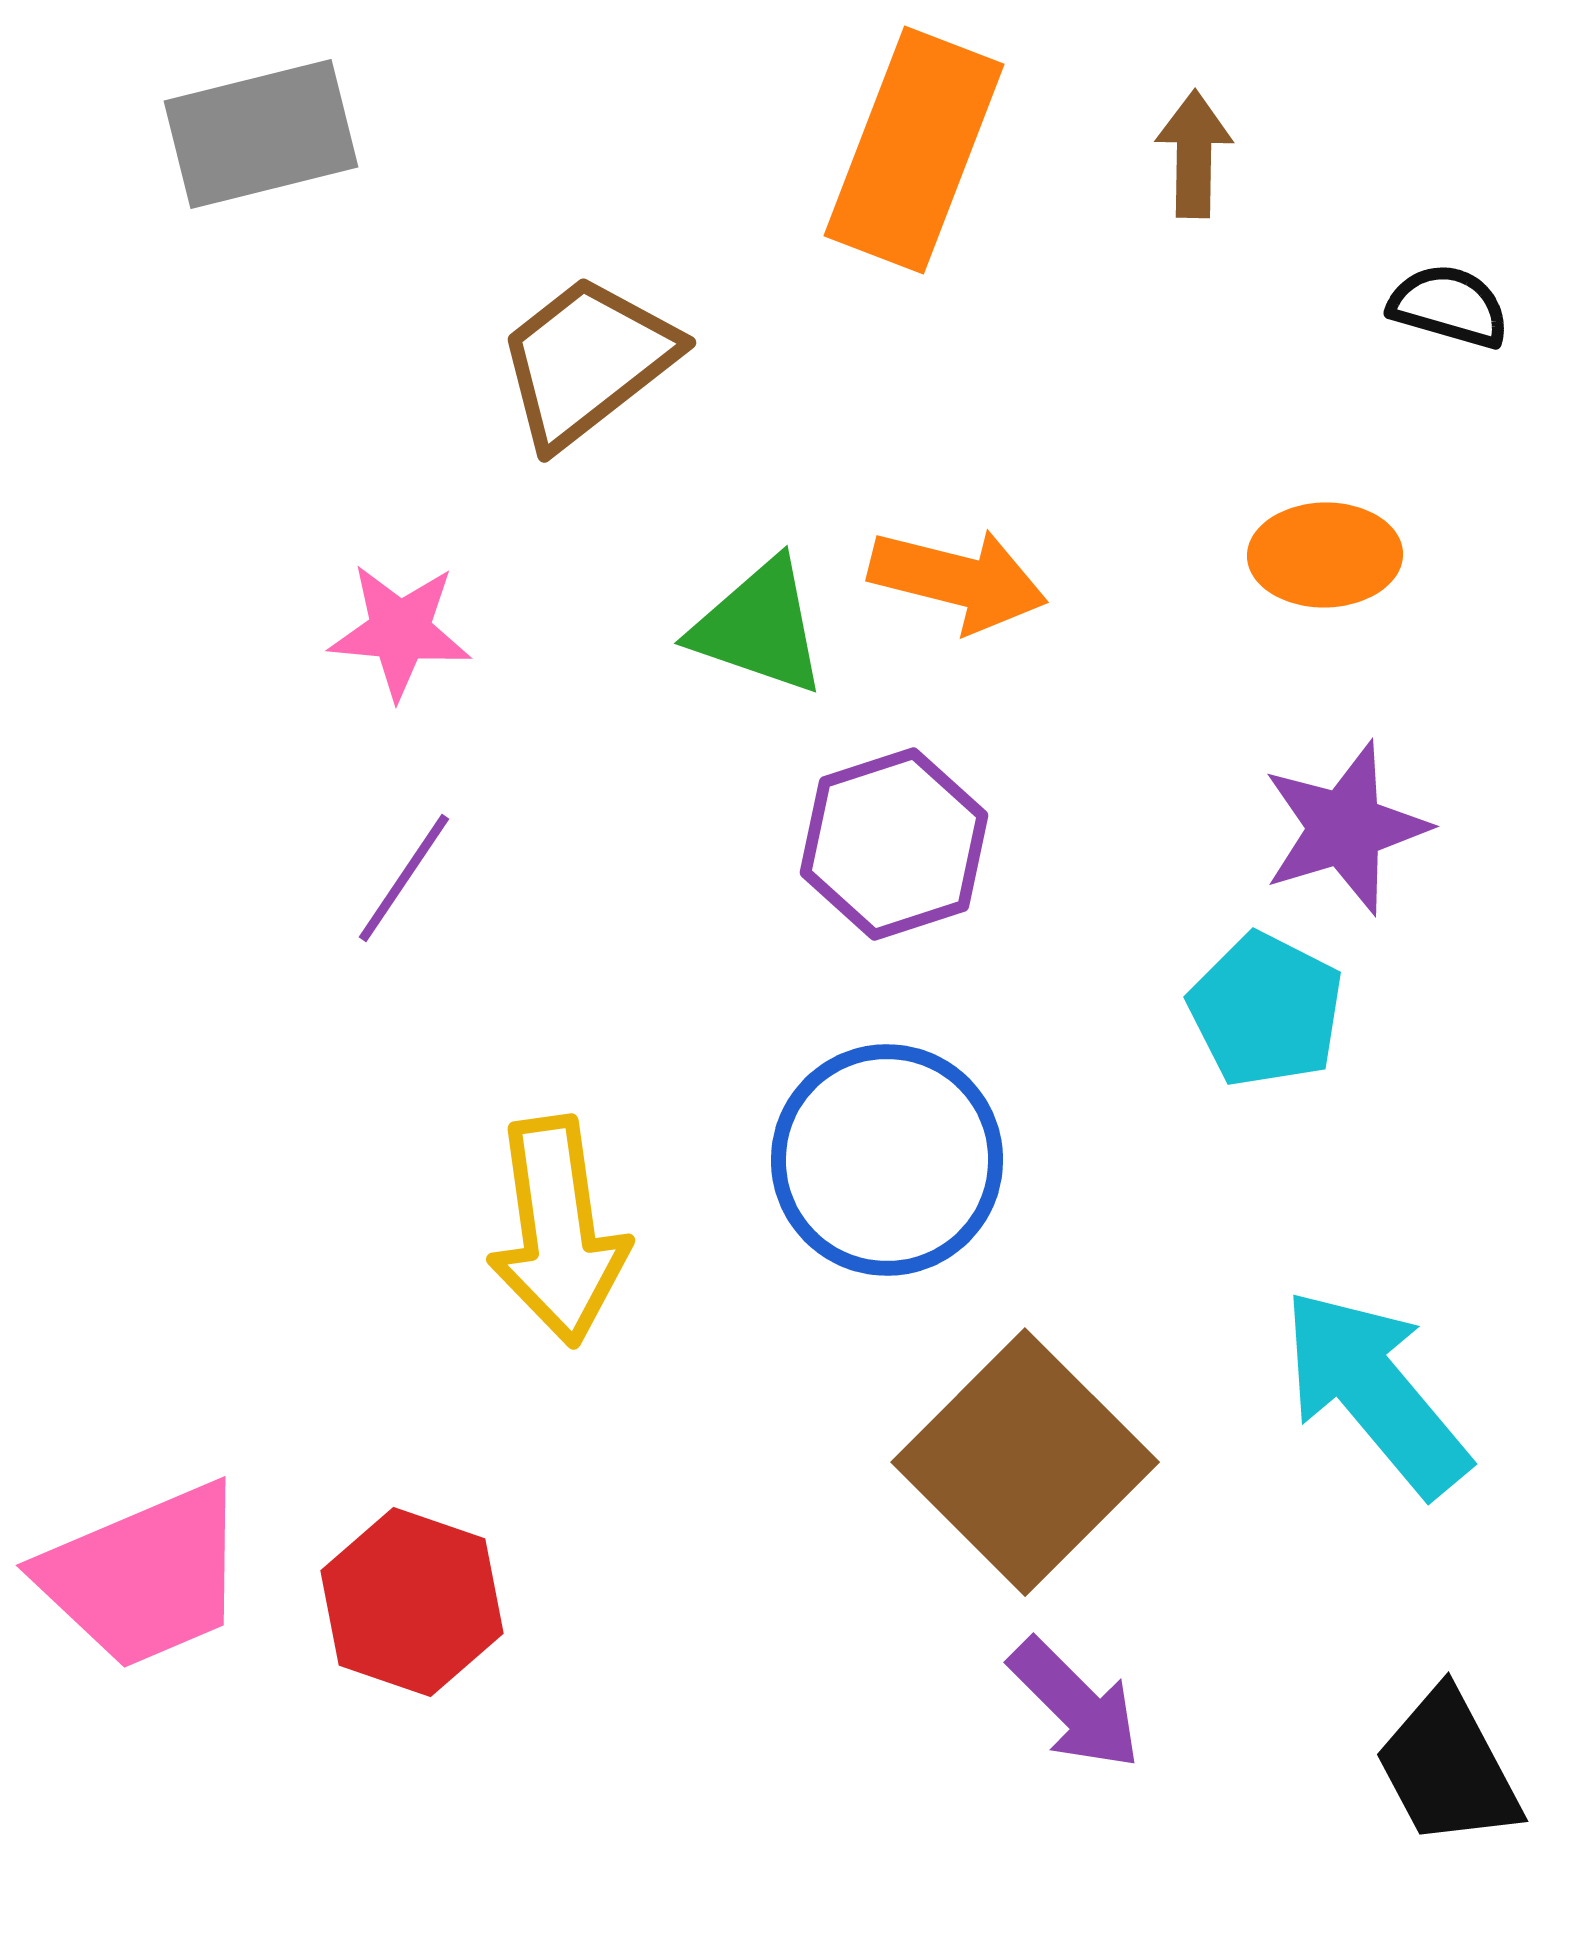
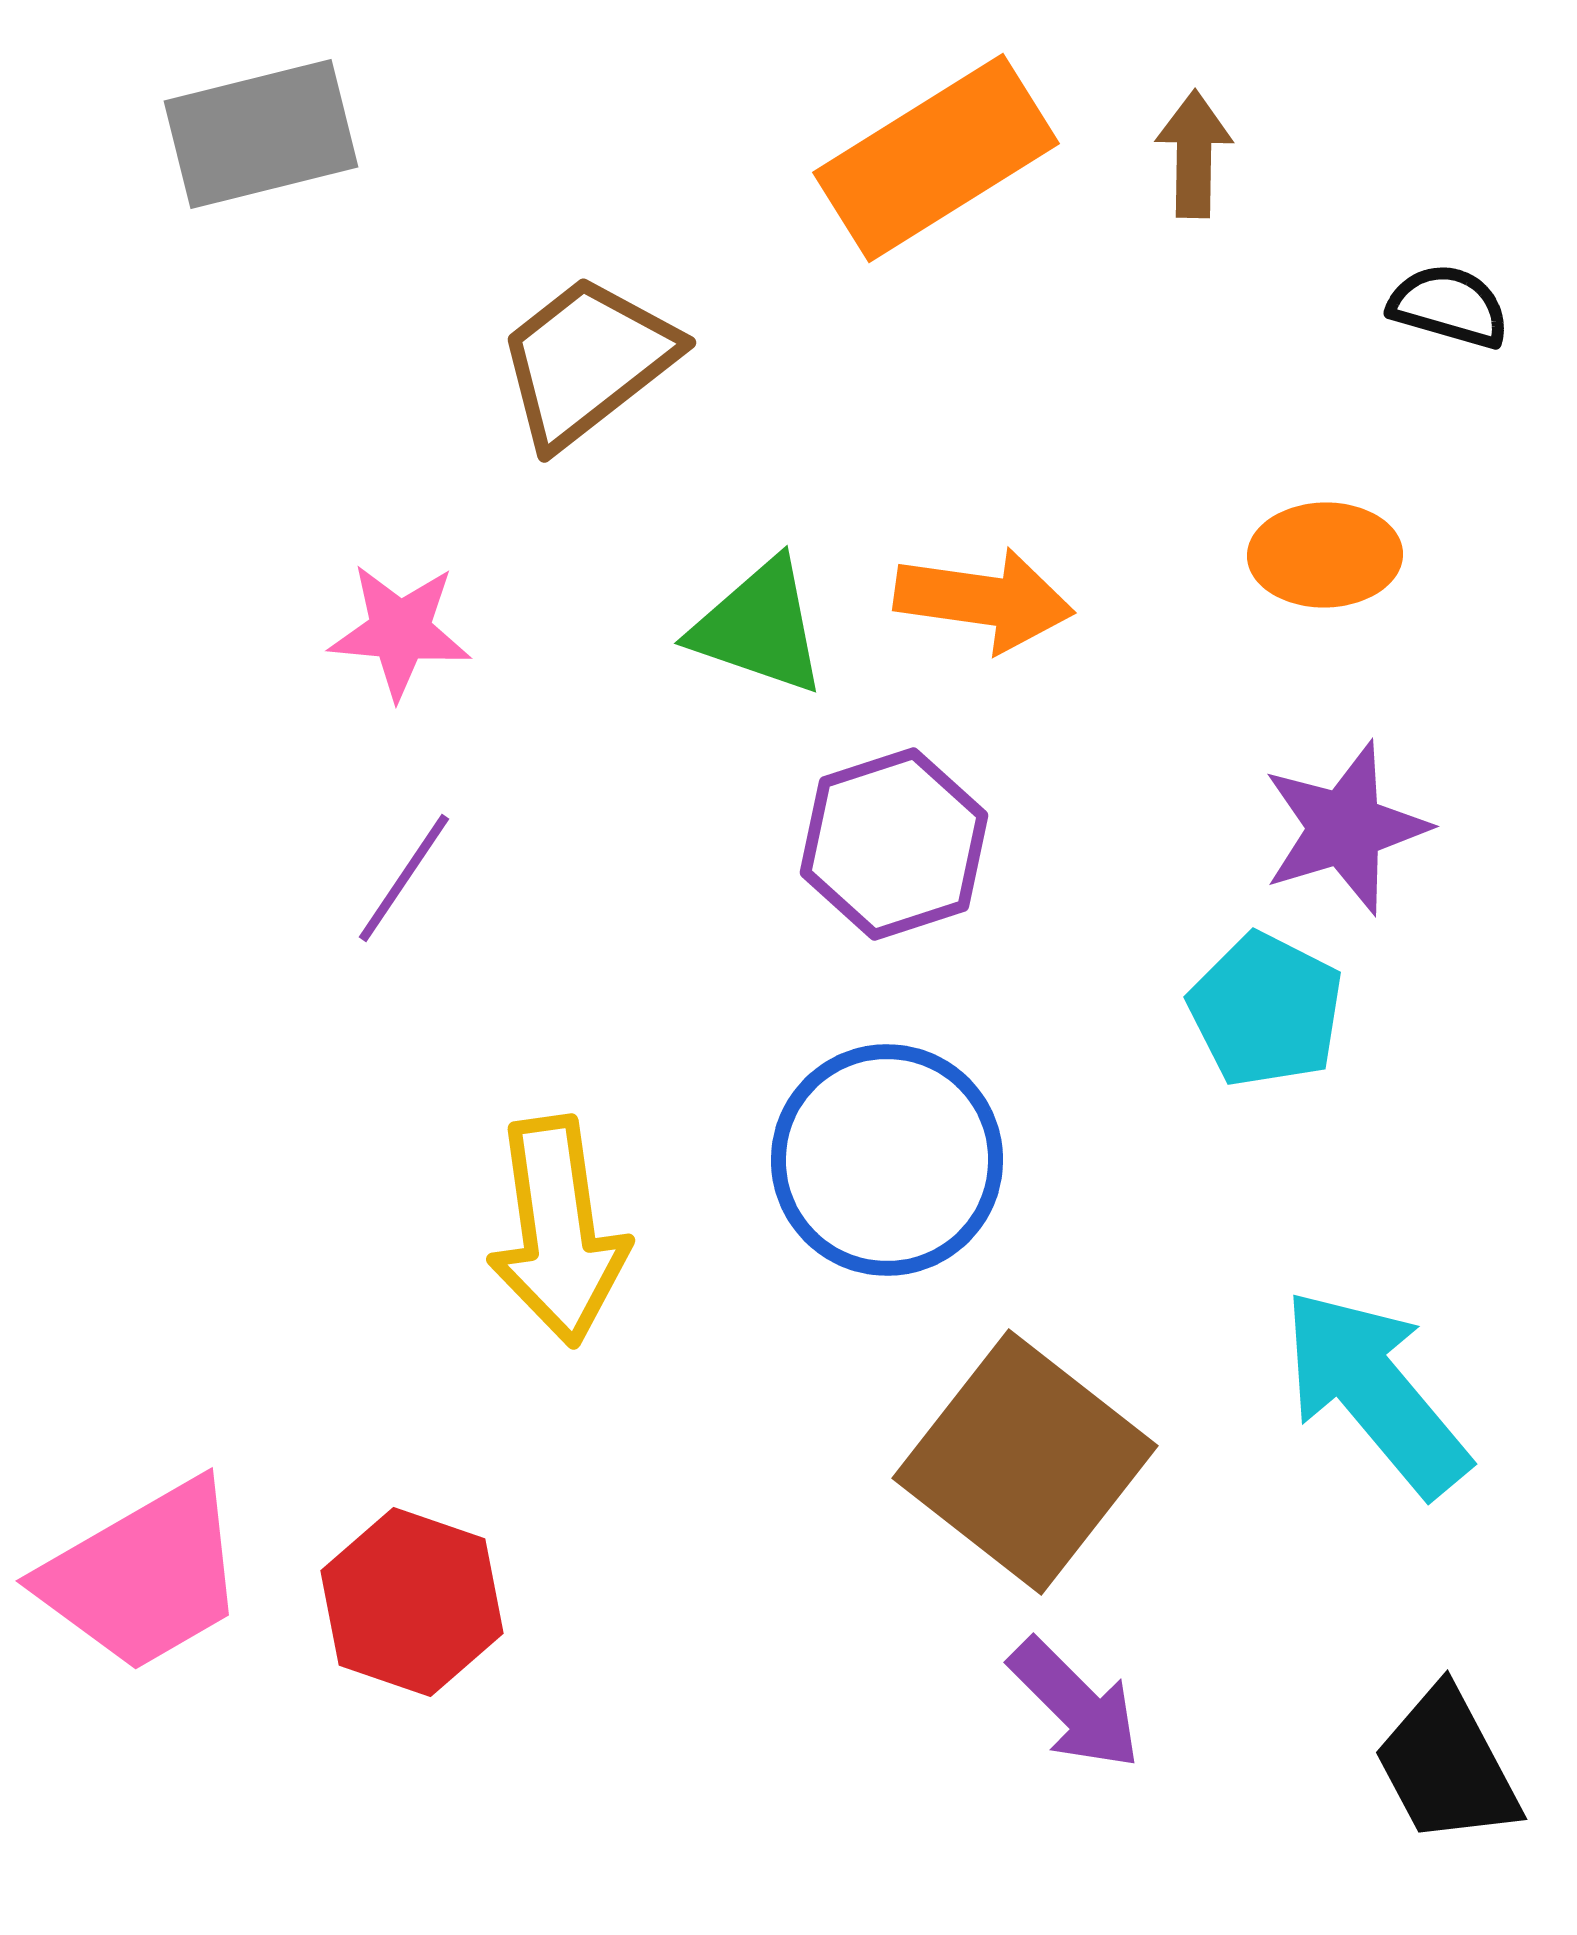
orange rectangle: moved 22 px right, 8 px down; rotated 37 degrees clockwise
orange arrow: moved 26 px right, 20 px down; rotated 6 degrees counterclockwise
brown square: rotated 7 degrees counterclockwise
pink trapezoid: rotated 7 degrees counterclockwise
black trapezoid: moved 1 px left, 2 px up
